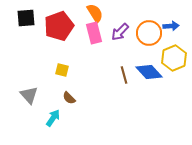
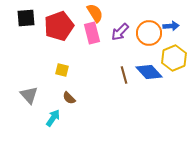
pink rectangle: moved 2 px left
